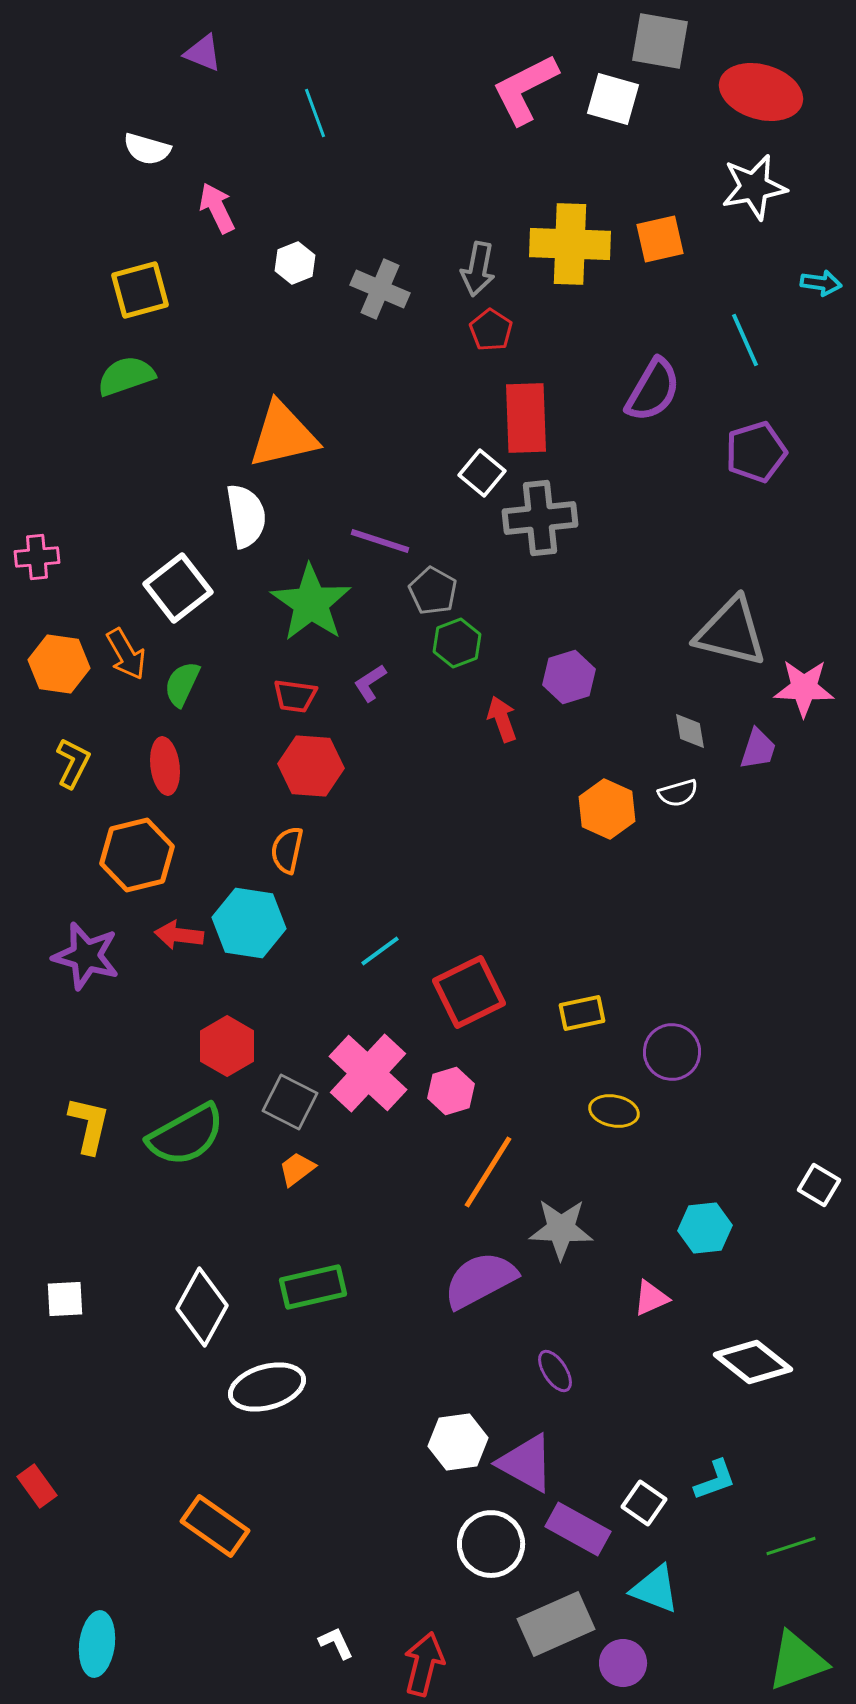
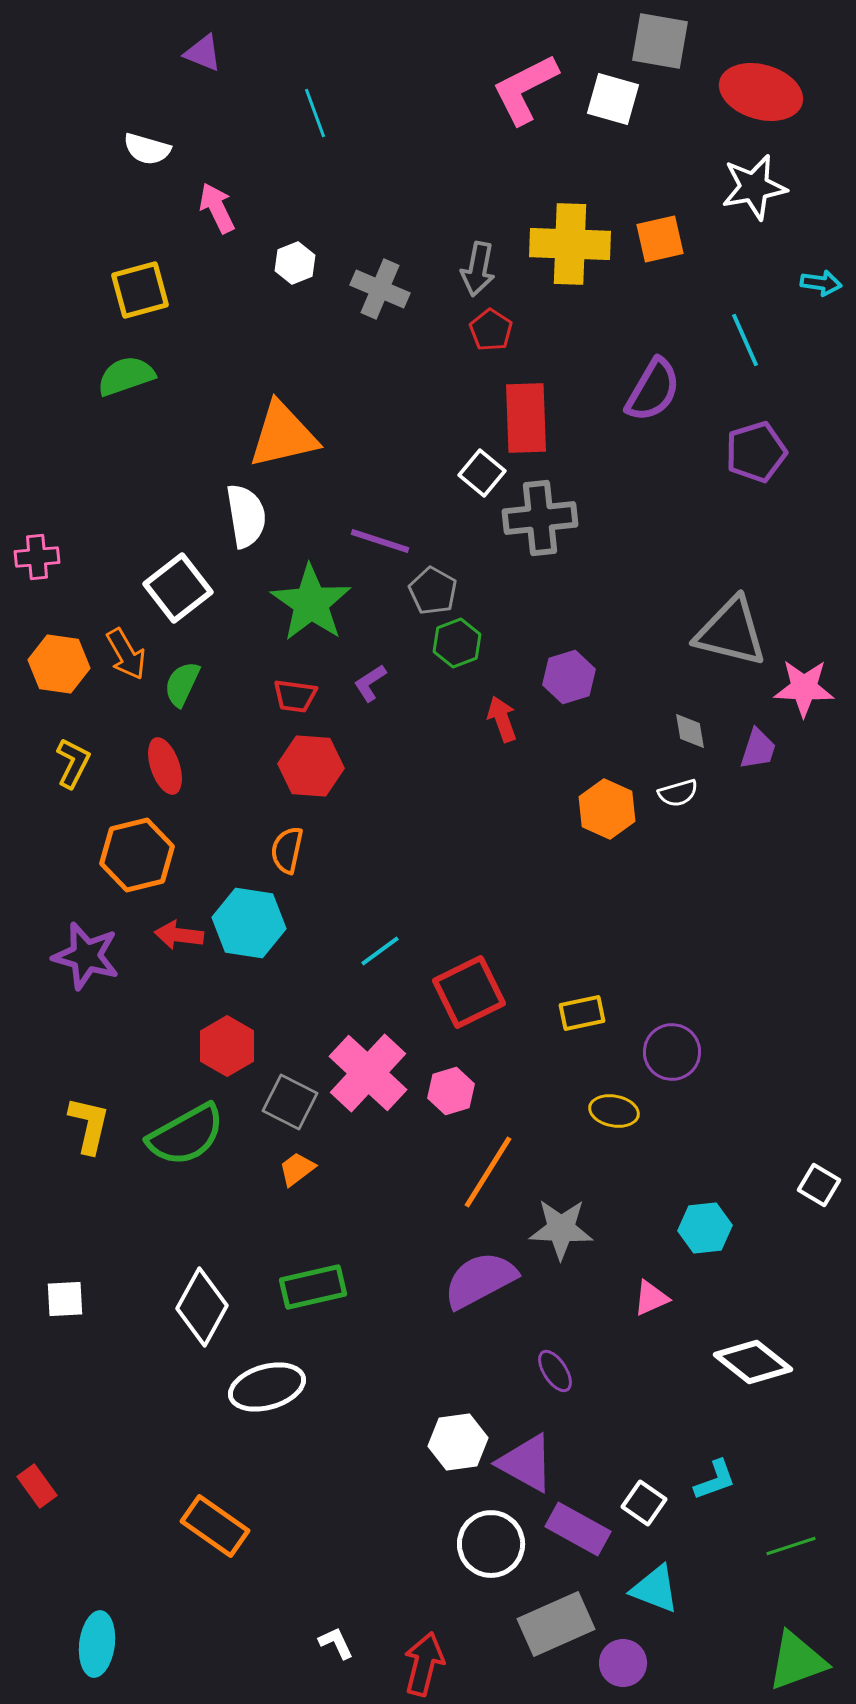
red ellipse at (165, 766): rotated 12 degrees counterclockwise
